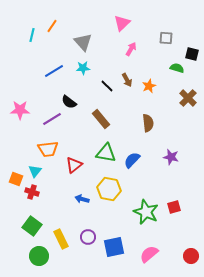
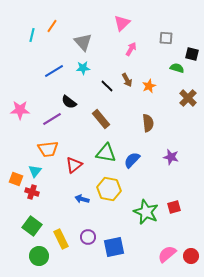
pink semicircle: moved 18 px right
